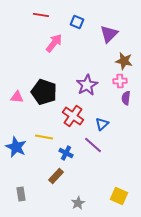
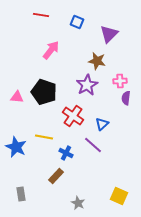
pink arrow: moved 3 px left, 7 px down
brown star: moved 27 px left
gray star: rotated 16 degrees counterclockwise
